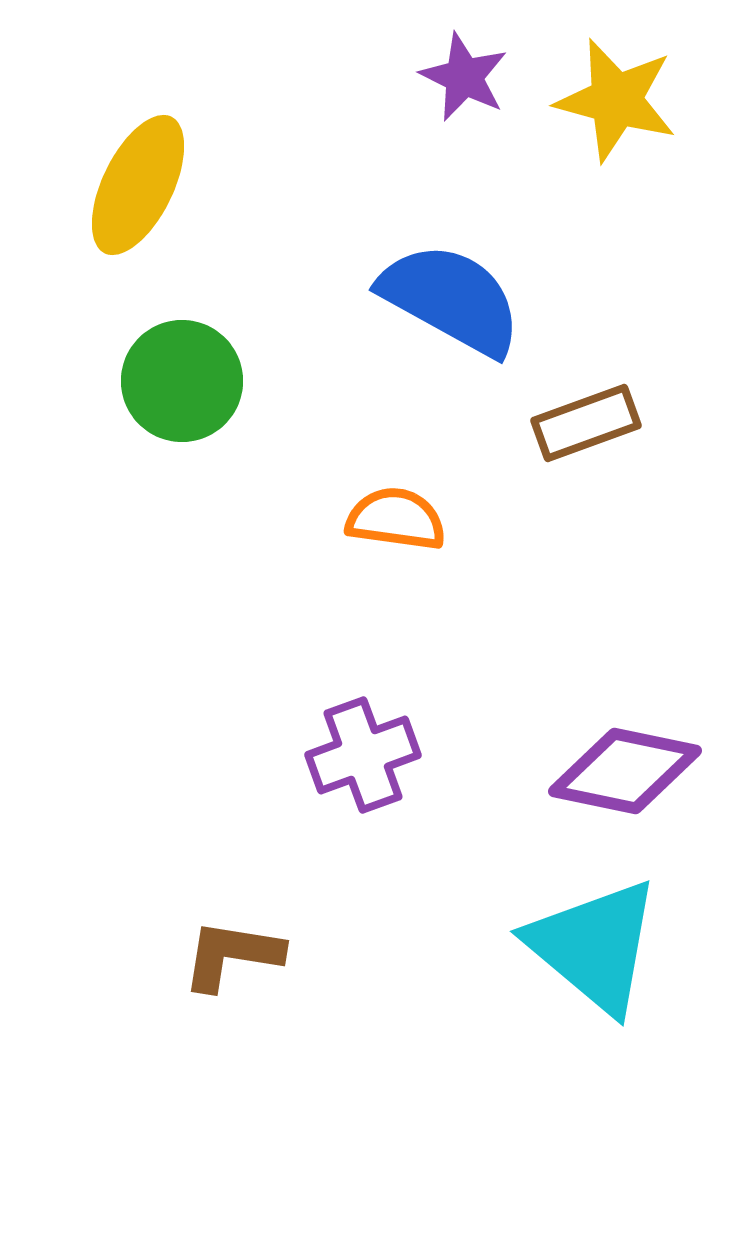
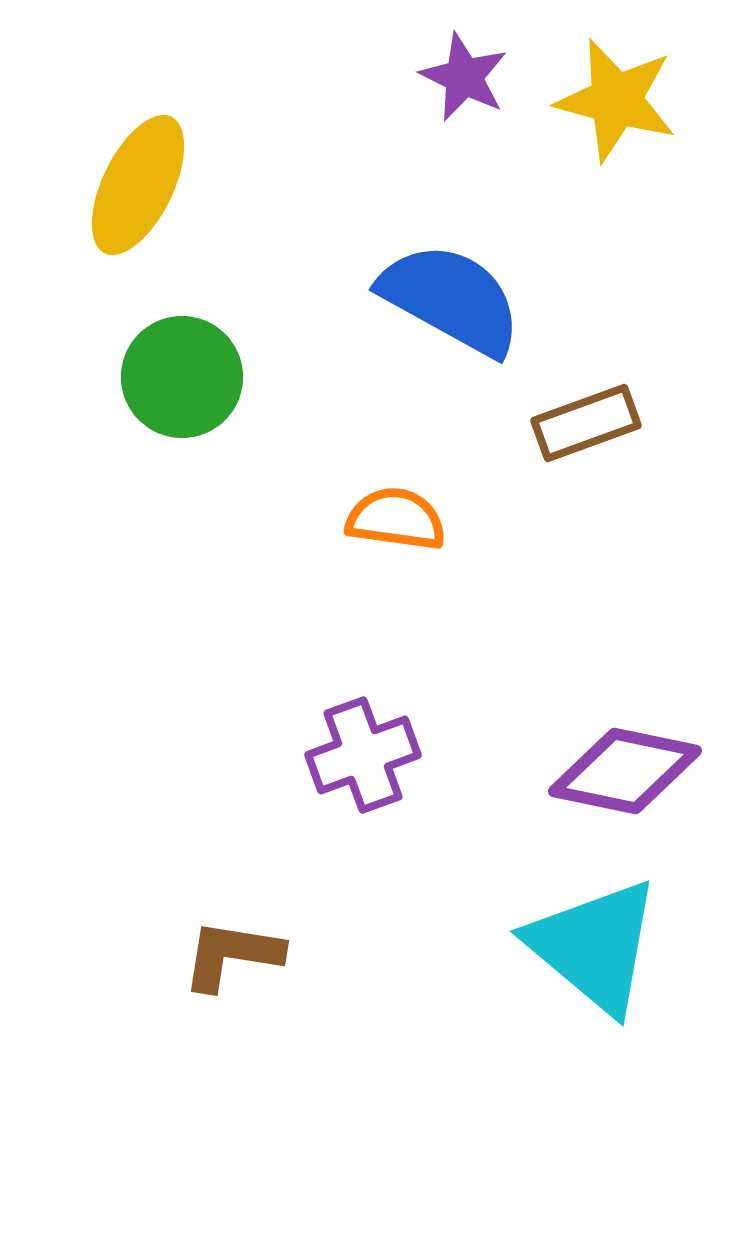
green circle: moved 4 px up
